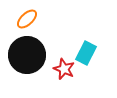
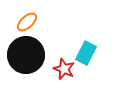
orange ellipse: moved 3 px down
black circle: moved 1 px left
